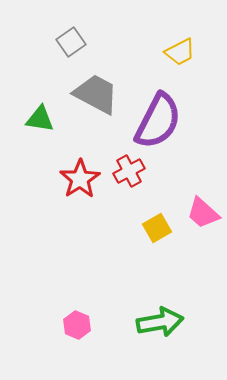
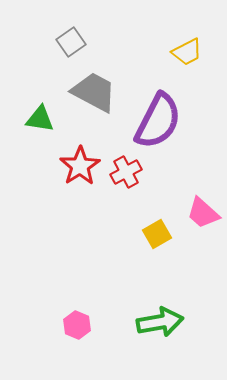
yellow trapezoid: moved 7 px right
gray trapezoid: moved 2 px left, 2 px up
red cross: moved 3 px left, 1 px down
red star: moved 13 px up
yellow square: moved 6 px down
